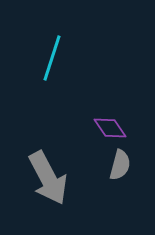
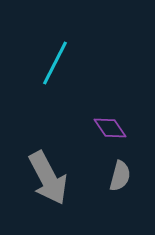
cyan line: moved 3 px right, 5 px down; rotated 9 degrees clockwise
gray semicircle: moved 11 px down
